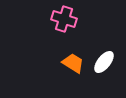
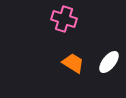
white ellipse: moved 5 px right
